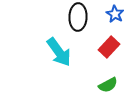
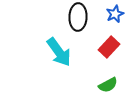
blue star: rotated 18 degrees clockwise
